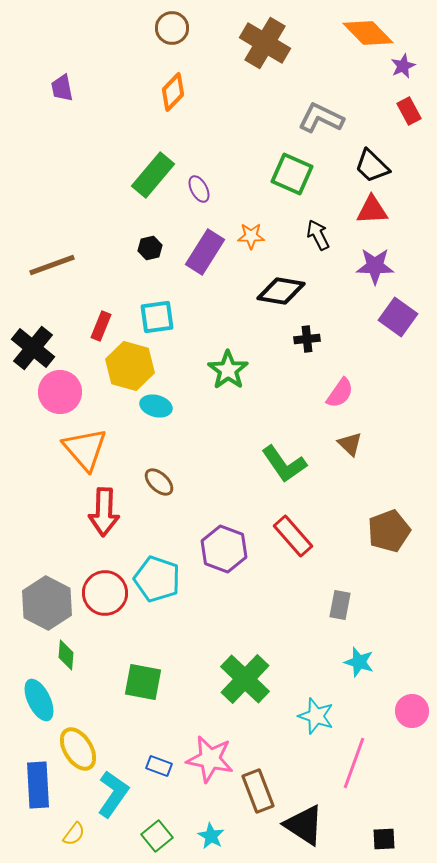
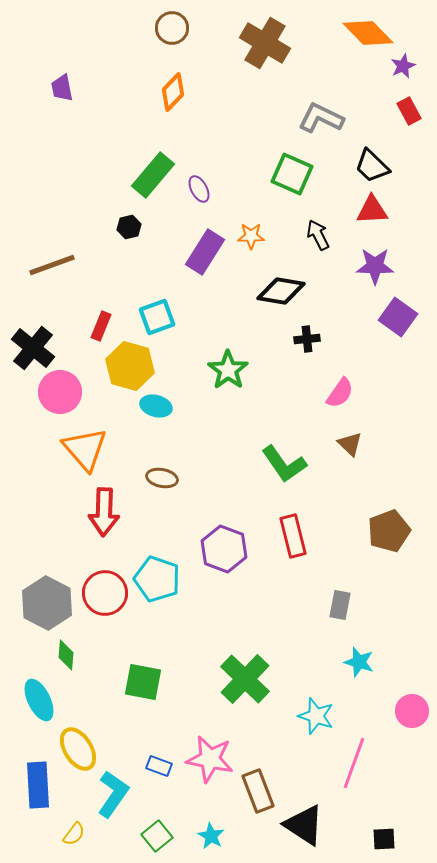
black hexagon at (150, 248): moved 21 px left, 21 px up
cyan square at (157, 317): rotated 12 degrees counterclockwise
brown ellipse at (159, 482): moved 3 px right, 4 px up; rotated 32 degrees counterclockwise
red rectangle at (293, 536): rotated 27 degrees clockwise
